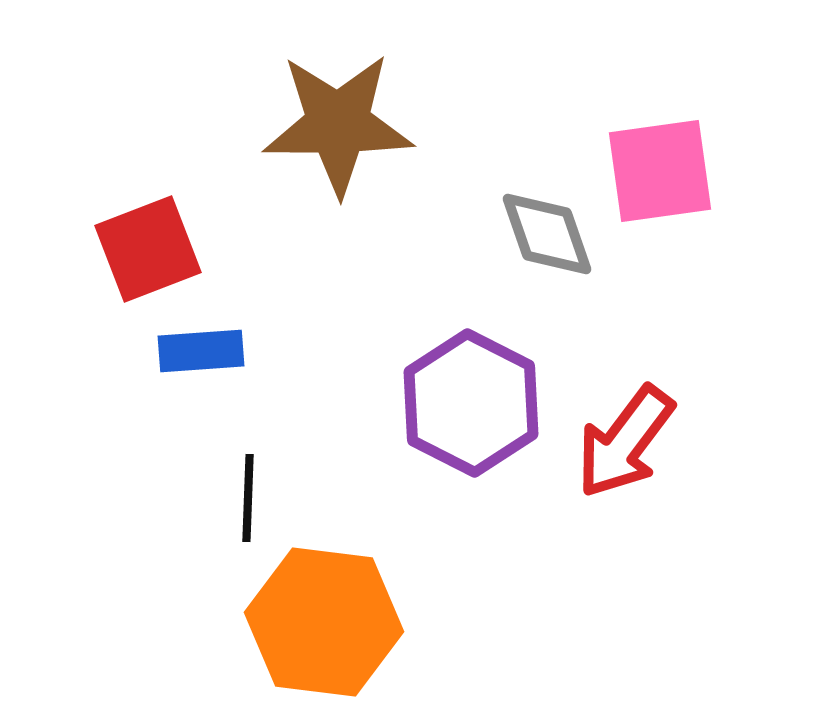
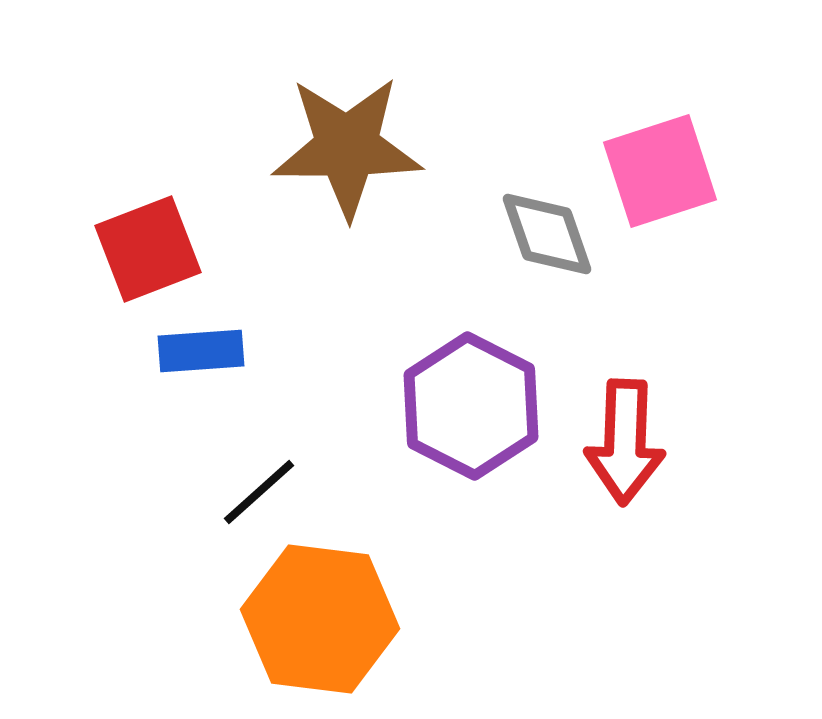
brown star: moved 9 px right, 23 px down
pink square: rotated 10 degrees counterclockwise
purple hexagon: moved 3 px down
red arrow: rotated 35 degrees counterclockwise
black line: moved 11 px right, 6 px up; rotated 46 degrees clockwise
orange hexagon: moved 4 px left, 3 px up
